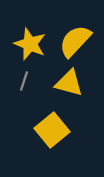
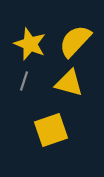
yellow square: moved 1 px left; rotated 20 degrees clockwise
